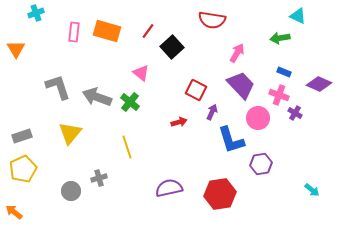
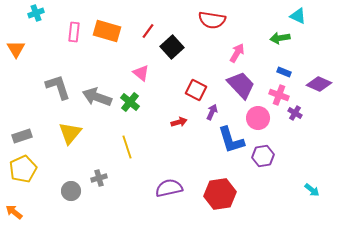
purple hexagon: moved 2 px right, 8 px up
